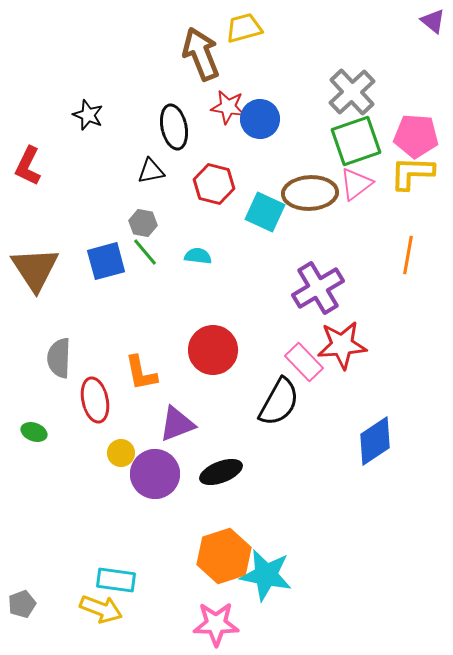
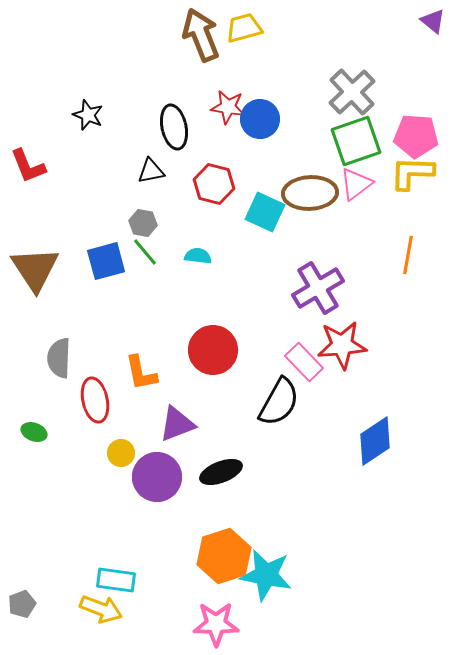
brown arrow at (201, 54): moved 19 px up
red L-shape at (28, 166): rotated 48 degrees counterclockwise
purple circle at (155, 474): moved 2 px right, 3 px down
